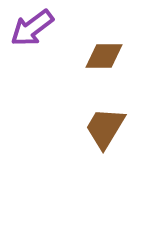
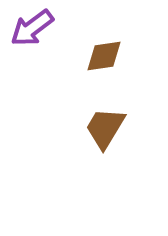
brown diamond: rotated 9 degrees counterclockwise
